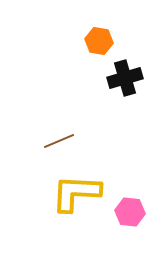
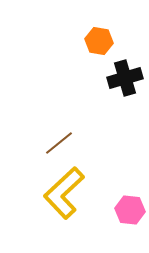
brown line: moved 2 px down; rotated 16 degrees counterclockwise
yellow L-shape: moved 12 px left; rotated 46 degrees counterclockwise
pink hexagon: moved 2 px up
